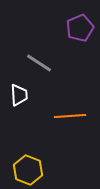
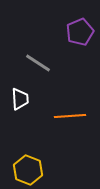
purple pentagon: moved 4 px down
gray line: moved 1 px left
white trapezoid: moved 1 px right, 4 px down
